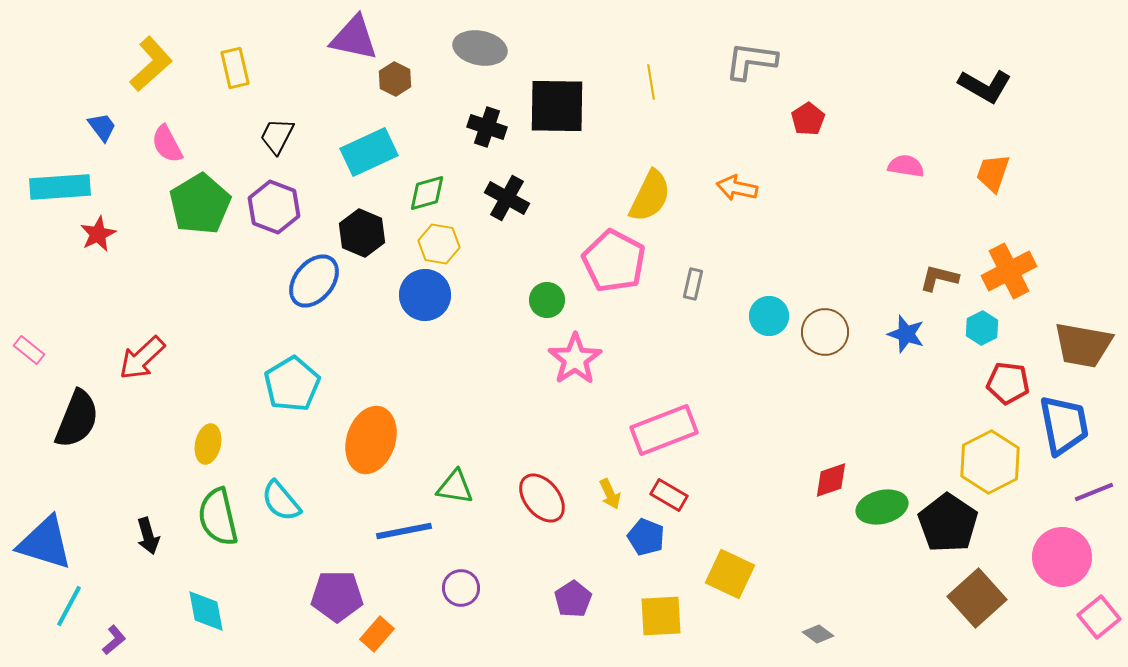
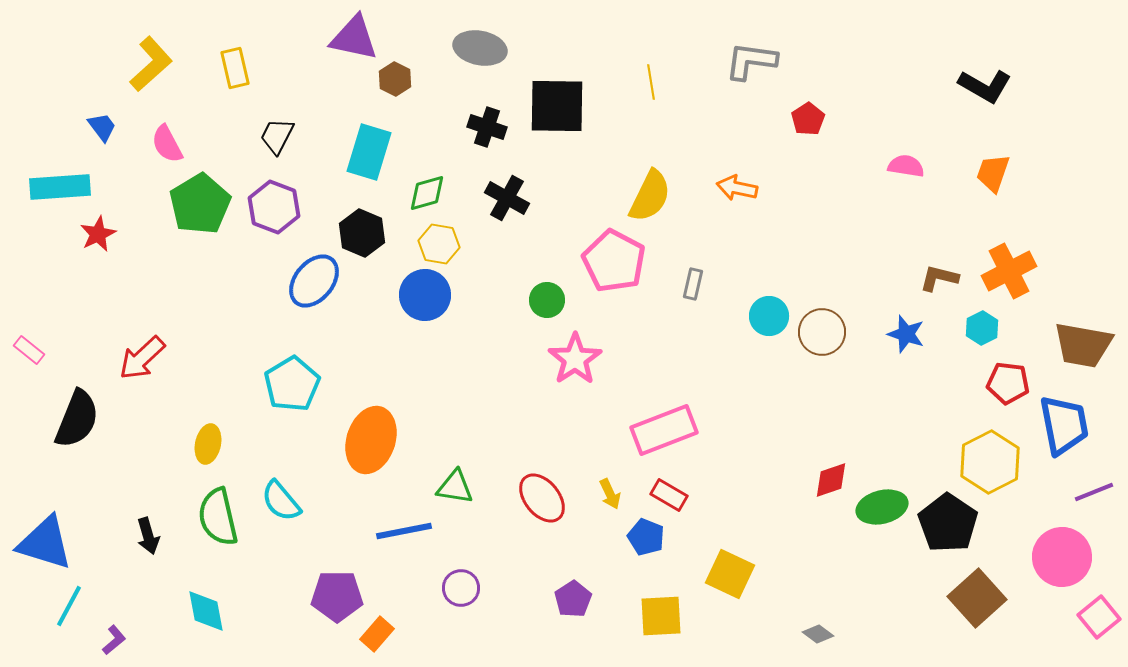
cyan rectangle at (369, 152): rotated 48 degrees counterclockwise
brown circle at (825, 332): moved 3 px left
